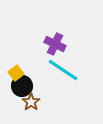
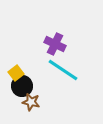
brown star: rotated 24 degrees counterclockwise
